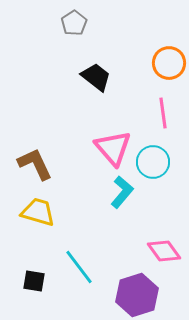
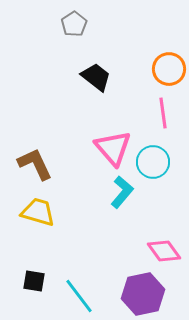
gray pentagon: moved 1 px down
orange circle: moved 6 px down
cyan line: moved 29 px down
purple hexagon: moved 6 px right, 1 px up; rotated 6 degrees clockwise
